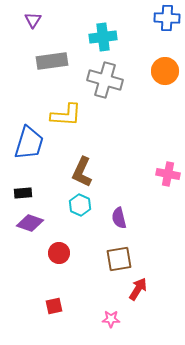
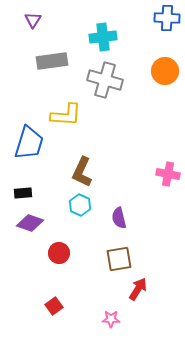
red square: rotated 24 degrees counterclockwise
